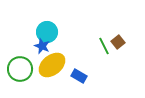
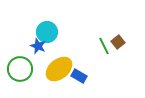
blue star: moved 4 px left
yellow ellipse: moved 7 px right, 4 px down
